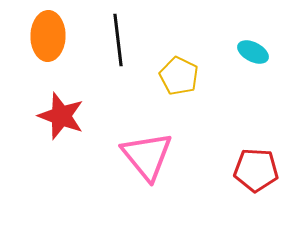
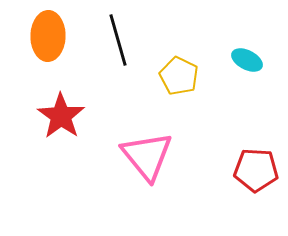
black line: rotated 9 degrees counterclockwise
cyan ellipse: moved 6 px left, 8 px down
red star: rotated 15 degrees clockwise
